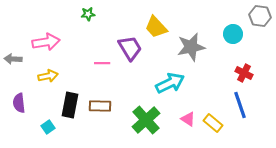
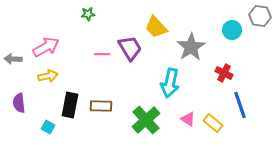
cyan circle: moved 1 px left, 4 px up
pink arrow: moved 5 px down; rotated 20 degrees counterclockwise
gray star: rotated 20 degrees counterclockwise
pink line: moved 9 px up
red cross: moved 20 px left
cyan arrow: rotated 128 degrees clockwise
brown rectangle: moved 1 px right
cyan square: rotated 24 degrees counterclockwise
